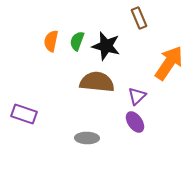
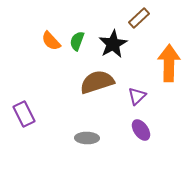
brown rectangle: rotated 70 degrees clockwise
orange semicircle: rotated 55 degrees counterclockwise
black star: moved 7 px right, 2 px up; rotated 28 degrees clockwise
orange arrow: rotated 33 degrees counterclockwise
brown semicircle: rotated 24 degrees counterclockwise
purple rectangle: rotated 45 degrees clockwise
purple ellipse: moved 6 px right, 8 px down
